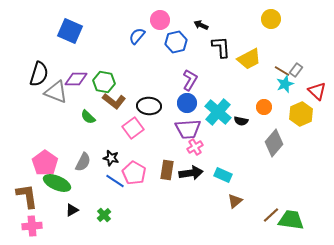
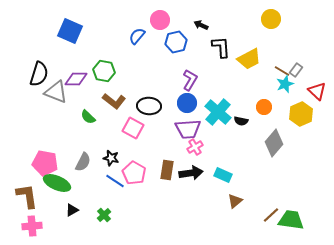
green hexagon at (104, 82): moved 11 px up
pink square at (133, 128): rotated 25 degrees counterclockwise
pink pentagon at (45, 163): rotated 25 degrees counterclockwise
